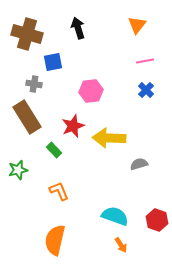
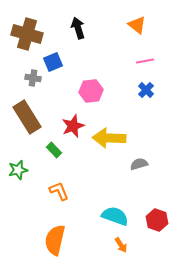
orange triangle: rotated 30 degrees counterclockwise
blue square: rotated 12 degrees counterclockwise
gray cross: moved 1 px left, 6 px up
